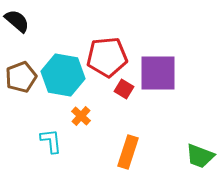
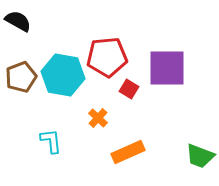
black semicircle: moved 1 px right; rotated 12 degrees counterclockwise
purple square: moved 9 px right, 5 px up
red square: moved 5 px right
orange cross: moved 17 px right, 2 px down
orange rectangle: rotated 48 degrees clockwise
